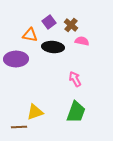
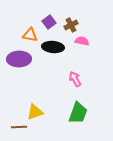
brown cross: rotated 24 degrees clockwise
purple ellipse: moved 3 px right
green trapezoid: moved 2 px right, 1 px down
